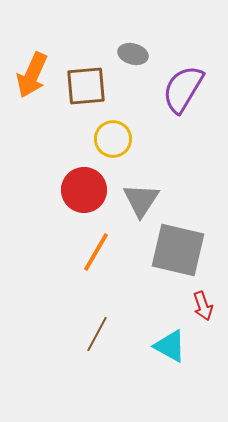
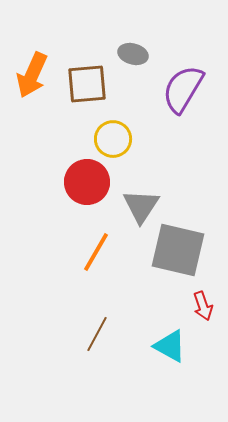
brown square: moved 1 px right, 2 px up
red circle: moved 3 px right, 8 px up
gray triangle: moved 6 px down
